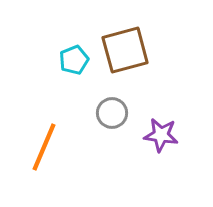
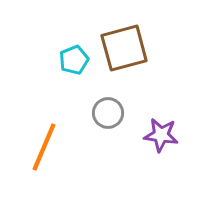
brown square: moved 1 px left, 2 px up
gray circle: moved 4 px left
